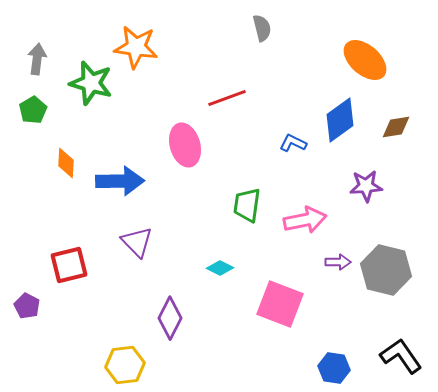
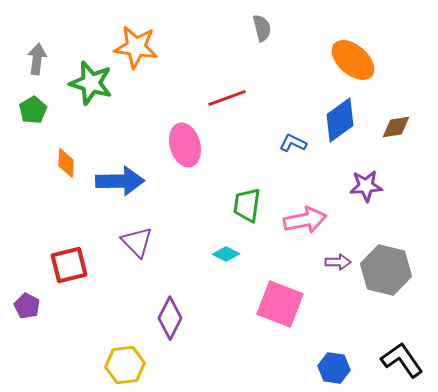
orange ellipse: moved 12 px left
cyan diamond: moved 6 px right, 14 px up
black L-shape: moved 1 px right, 4 px down
